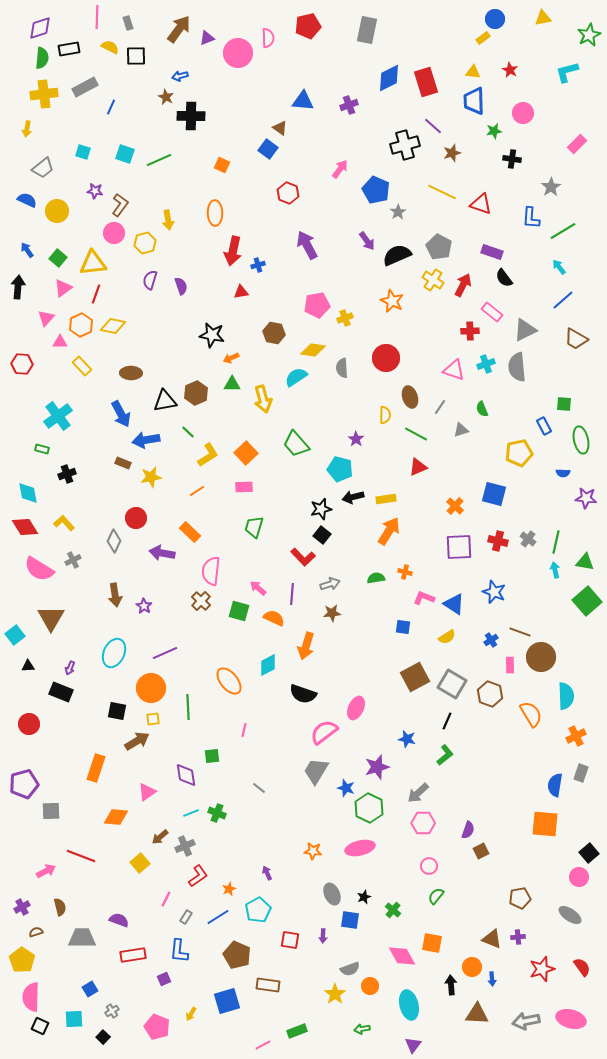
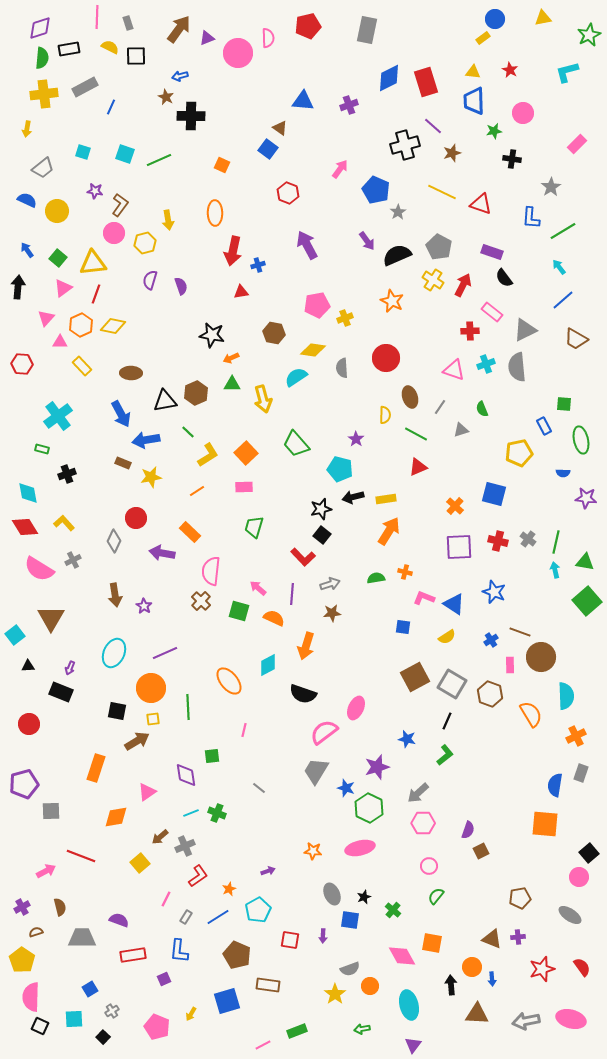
orange diamond at (116, 817): rotated 15 degrees counterclockwise
purple arrow at (267, 873): moved 1 px right, 2 px up; rotated 96 degrees clockwise
